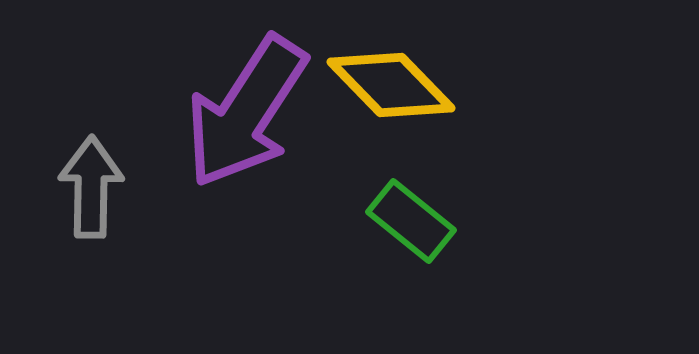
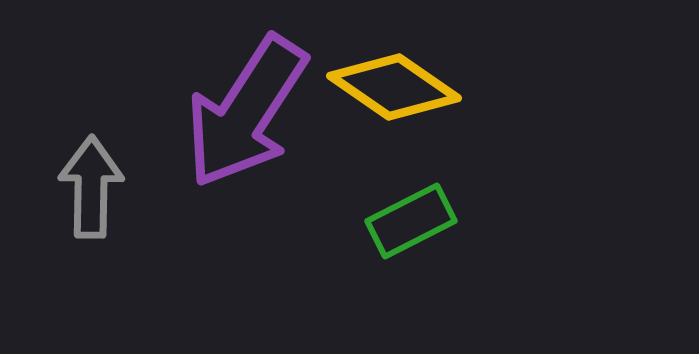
yellow diamond: moved 3 px right, 2 px down; rotated 11 degrees counterclockwise
green rectangle: rotated 66 degrees counterclockwise
